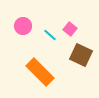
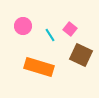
cyan line: rotated 16 degrees clockwise
orange rectangle: moved 1 px left, 5 px up; rotated 28 degrees counterclockwise
